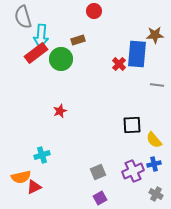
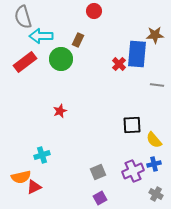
cyan arrow: rotated 85 degrees clockwise
brown rectangle: rotated 48 degrees counterclockwise
red rectangle: moved 11 px left, 9 px down
